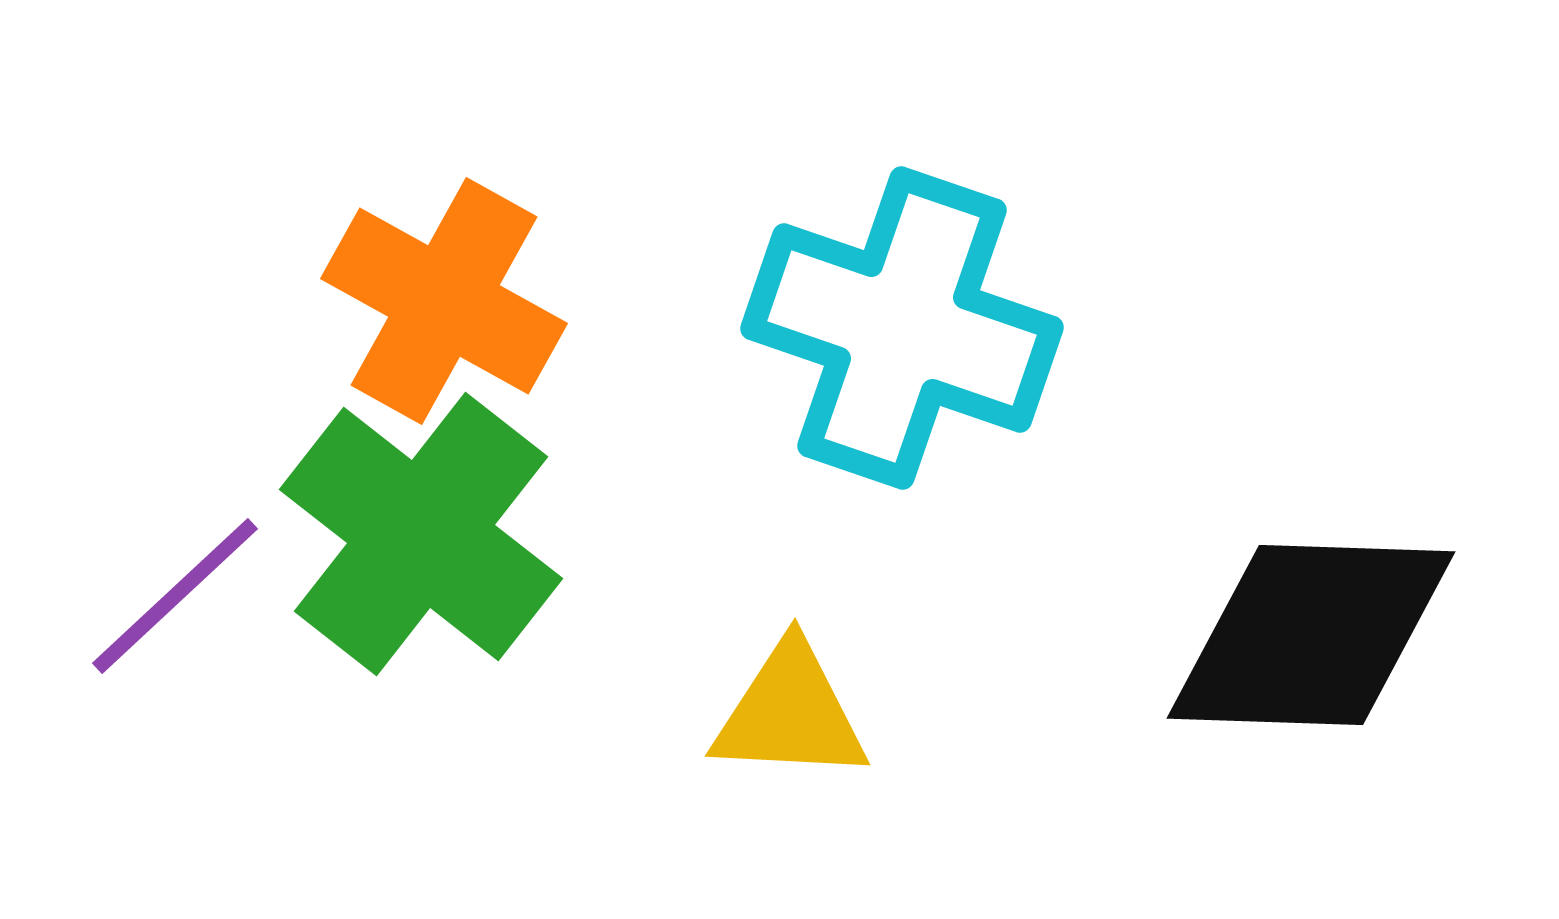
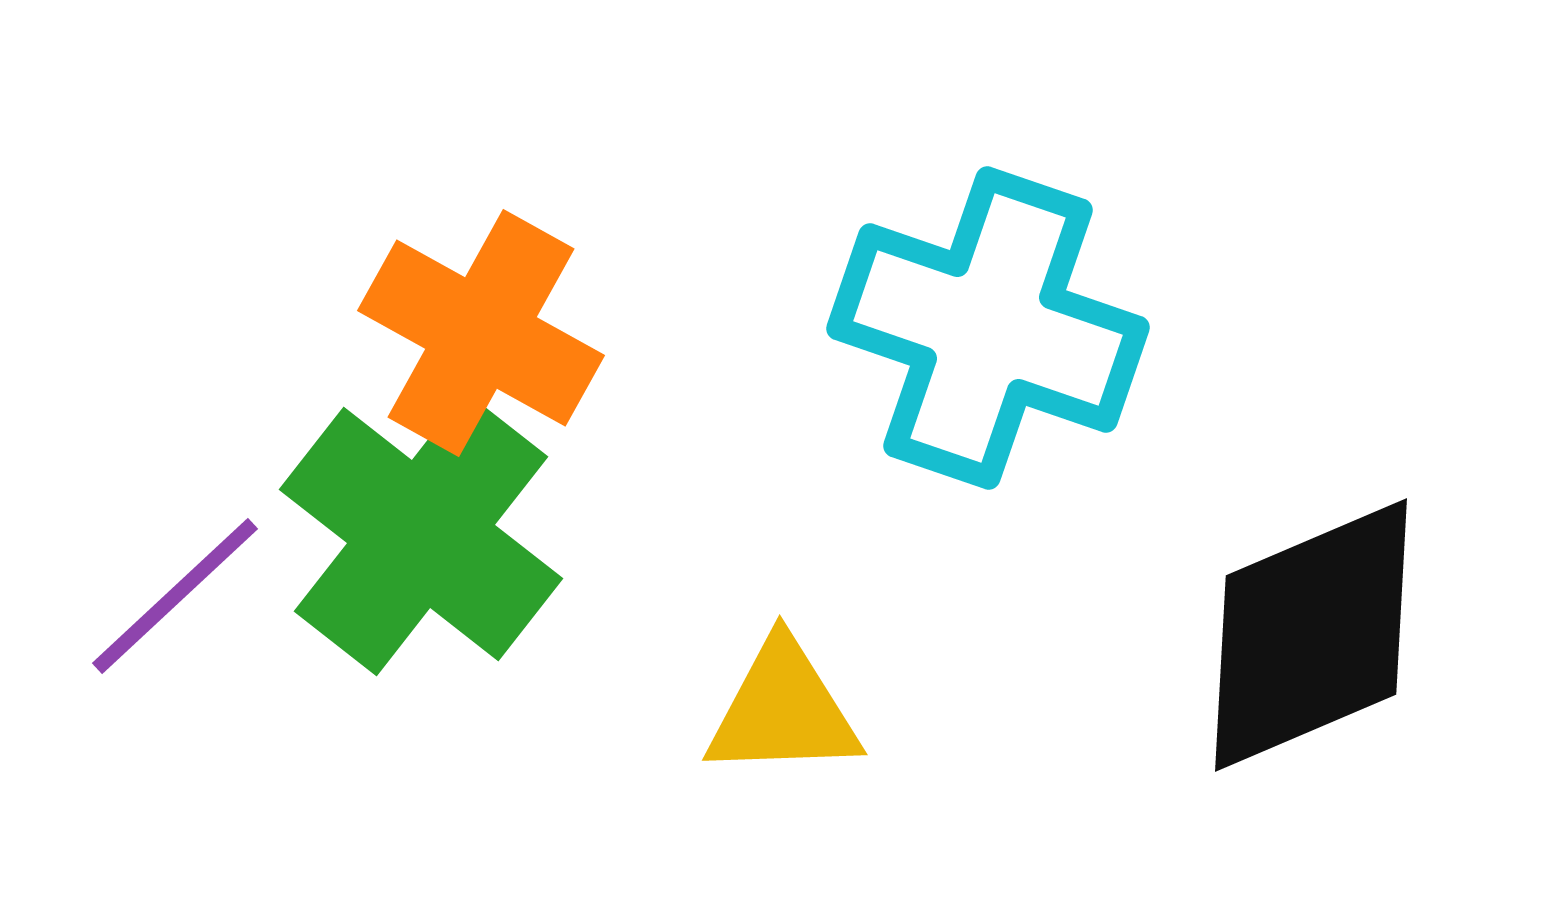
orange cross: moved 37 px right, 32 px down
cyan cross: moved 86 px right
black diamond: rotated 25 degrees counterclockwise
yellow triangle: moved 7 px left, 3 px up; rotated 5 degrees counterclockwise
